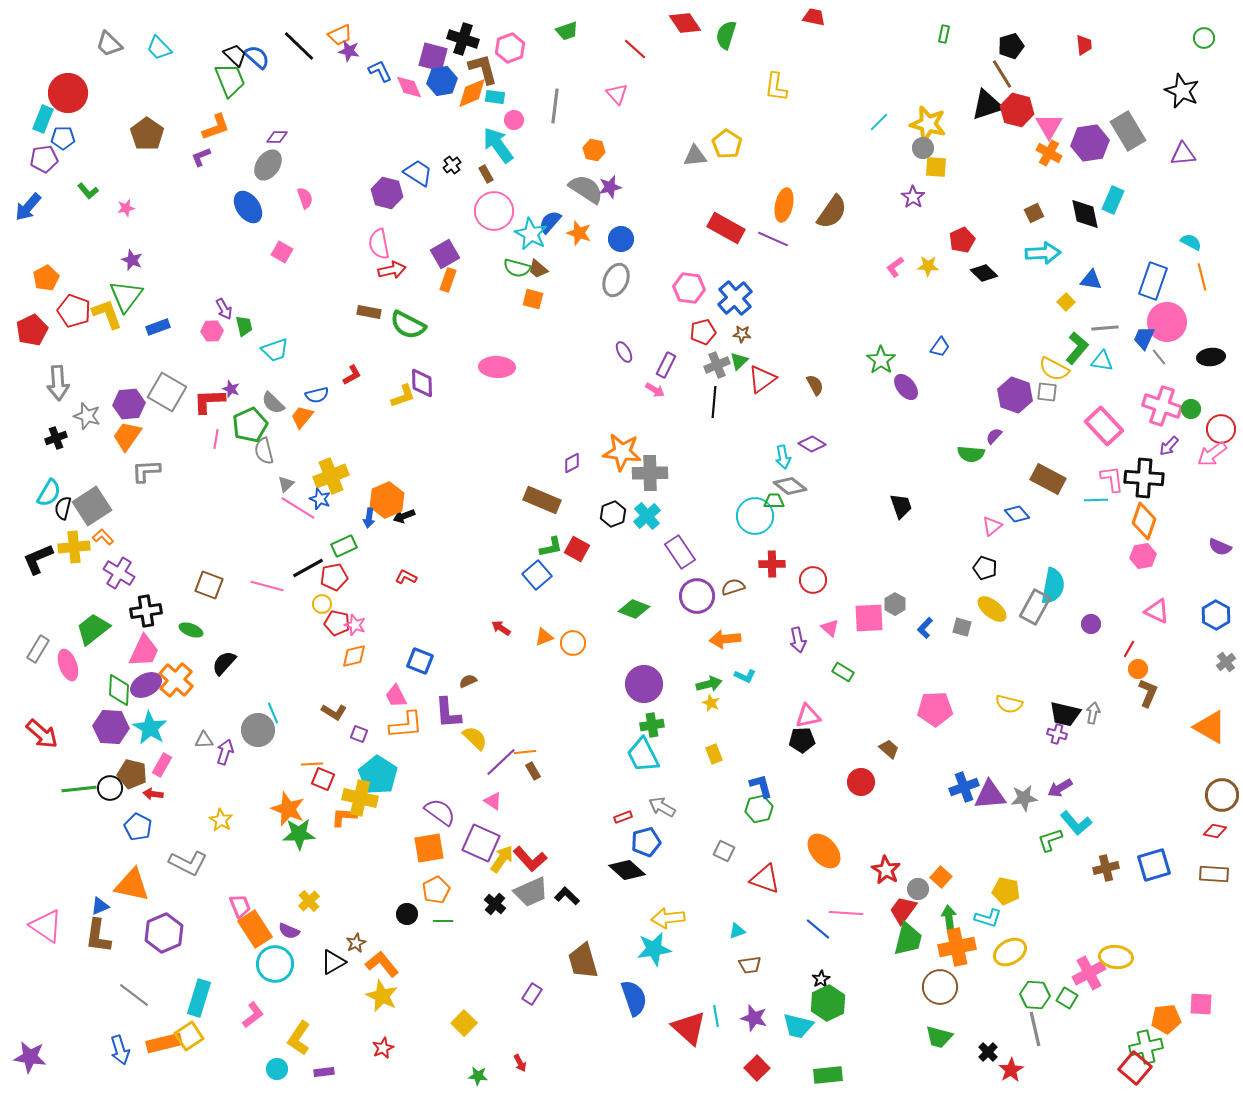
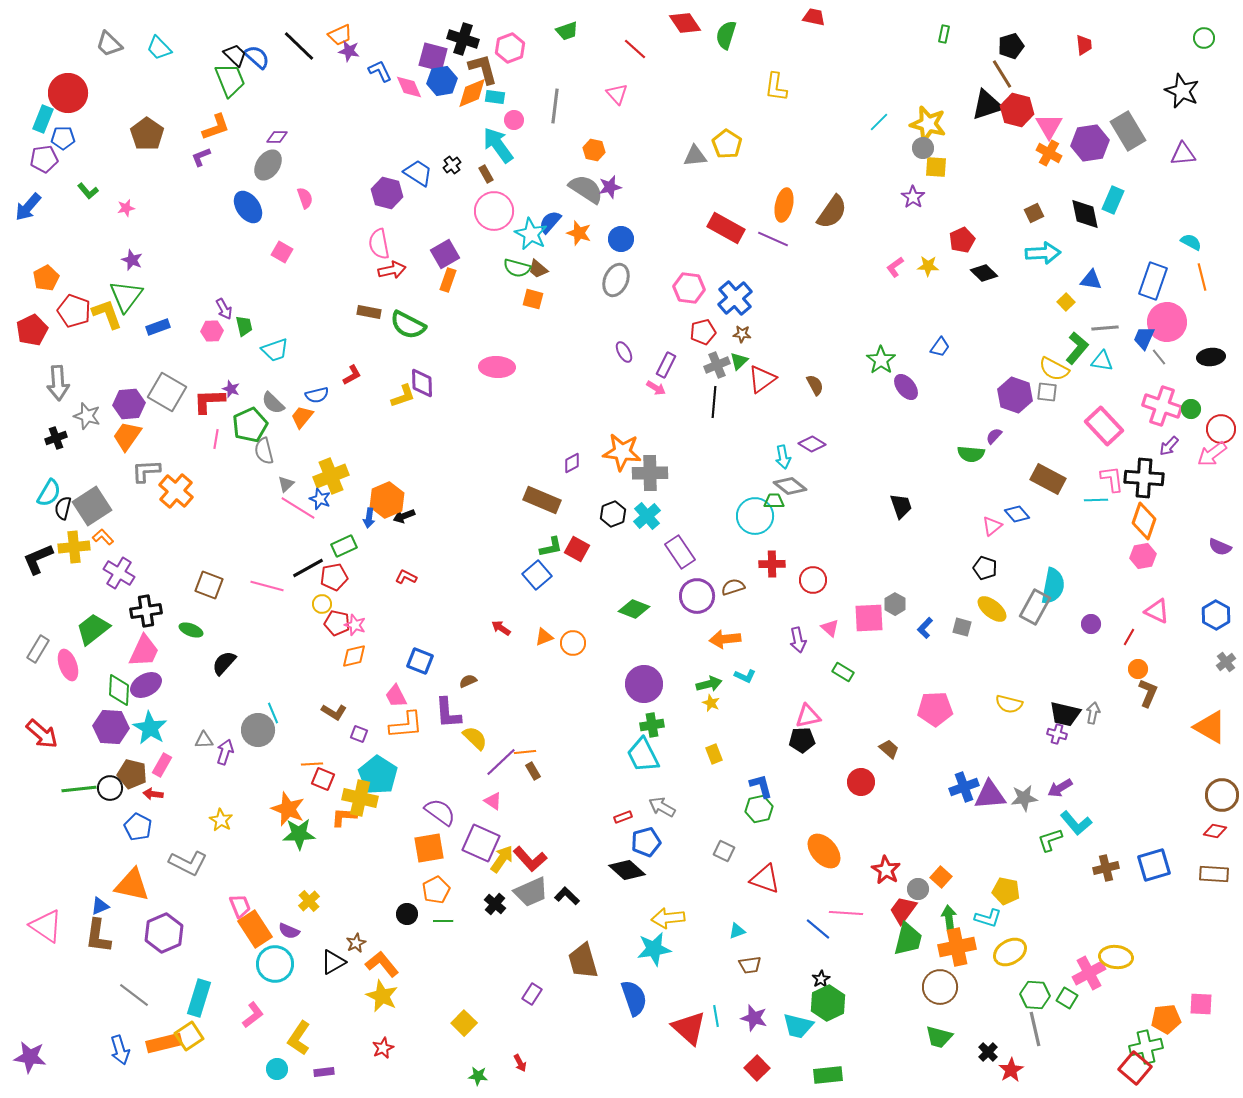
pink arrow at (655, 390): moved 1 px right, 2 px up
red line at (1129, 649): moved 12 px up
orange cross at (176, 680): moved 189 px up
